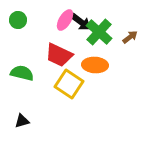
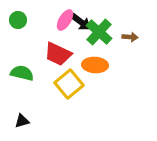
brown arrow: rotated 42 degrees clockwise
red trapezoid: moved 1 px left, 1 px up
yellow square: rotated 16 degrees clockwise
